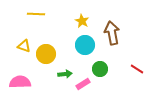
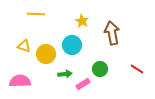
cyan circle: moved 13 px left
pink semicircle: moved 1 px up
